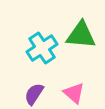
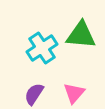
pink triangle: rotated 30 degrees clockwise
